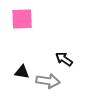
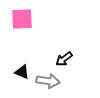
black arrow: rotated 72 degrees counterclockwise
black triangle: rotated 14 degrees clockwise
